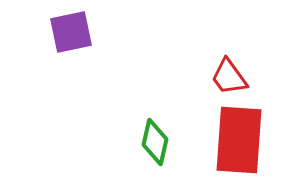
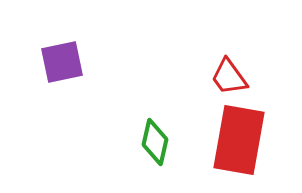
purple square: moved 9 px left, 30 px down
red rectangle: rotated 6 degrees clockwise
